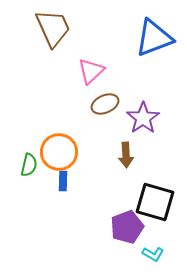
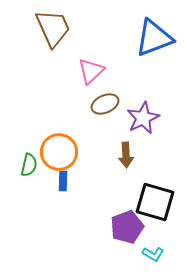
purple star: rotated 8 degrees clockwise
